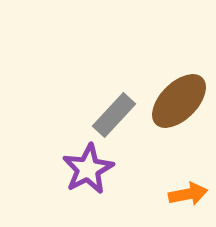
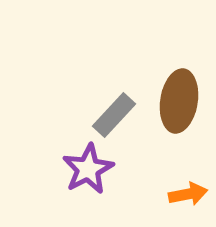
brown ellipse: rotated 36 degrees counterclockwise
